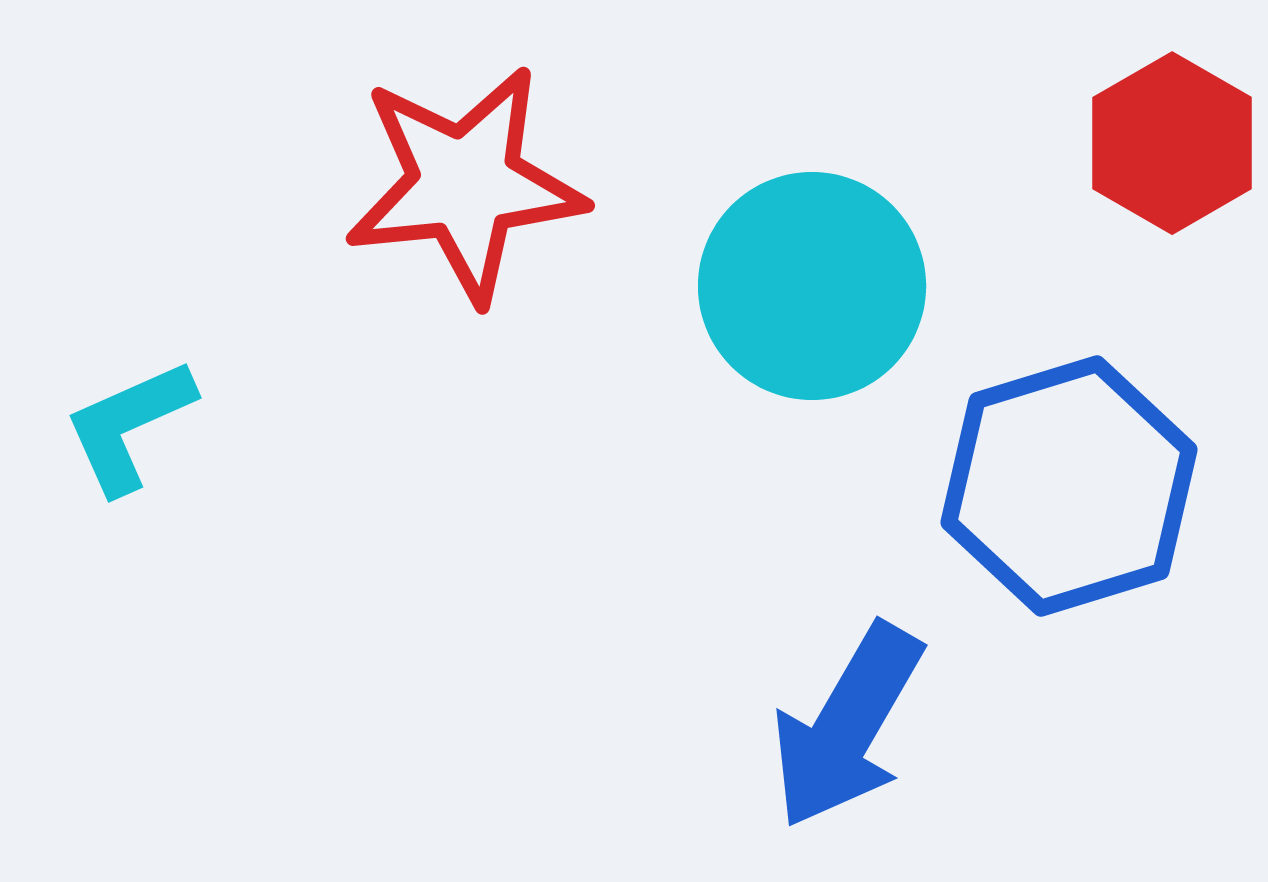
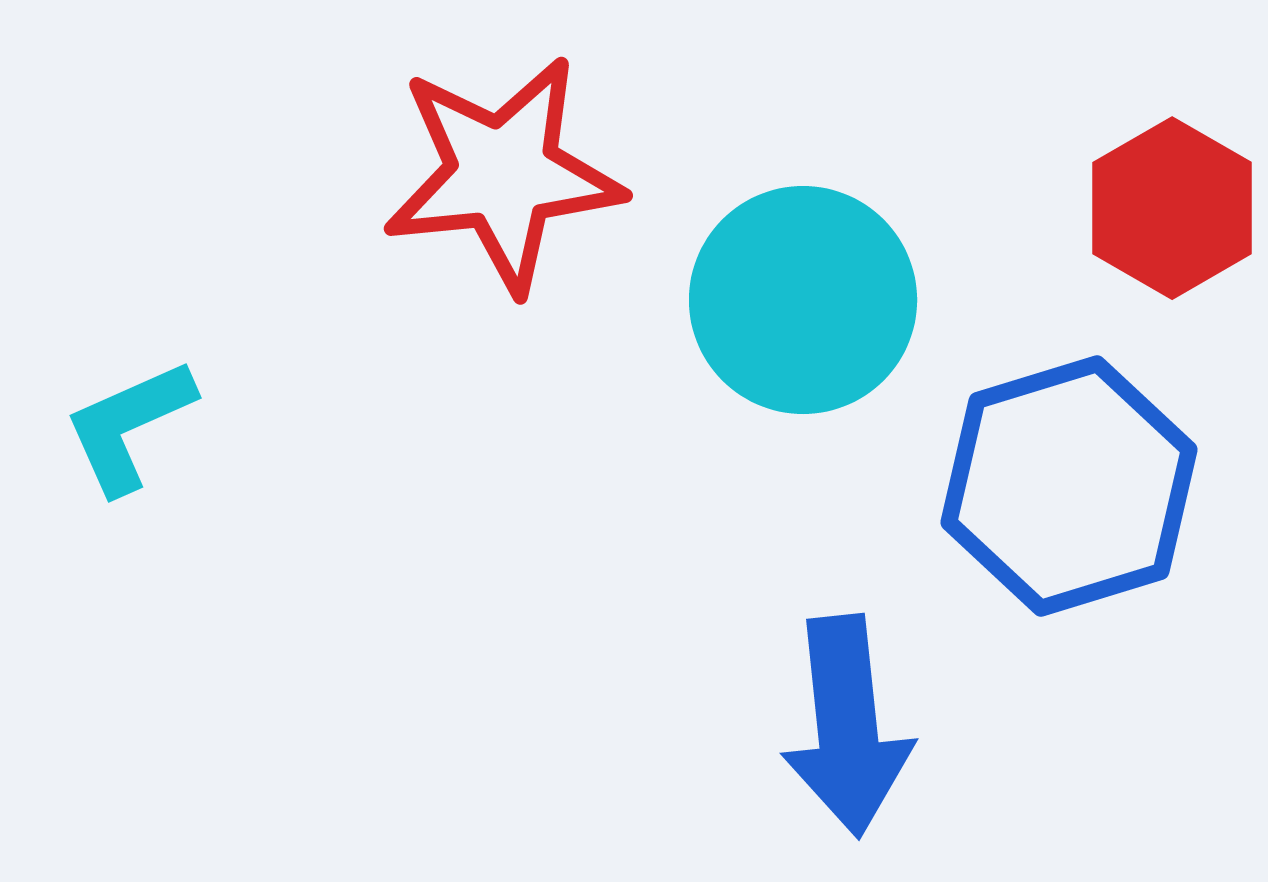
red hexagon: moved 65 px down
red star: moved 38 px right, 10 px up
cyan circle: moved 9 px left, 14 px down
blue arrow: rotated 36 degrees counterclockwise
